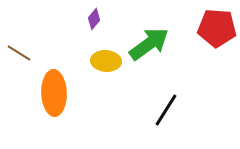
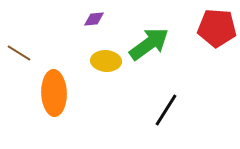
purple diamond: rotated 45 degrees clockwise
